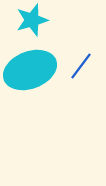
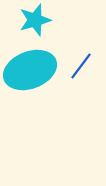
cyan star: moved 3 px right
